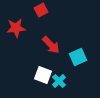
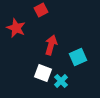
red star: rotated 30 degrees clockwise
red arrow: rotated 120 degrees counterclockwise
white square: moved 2 px up
cyan cross: moved 2 px right
